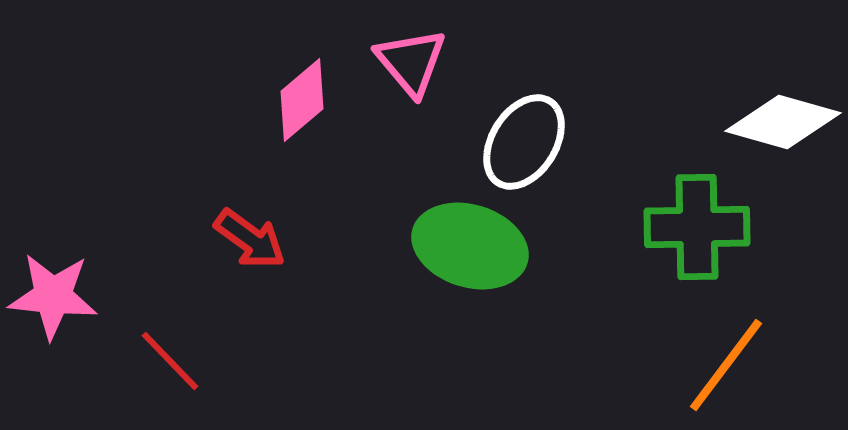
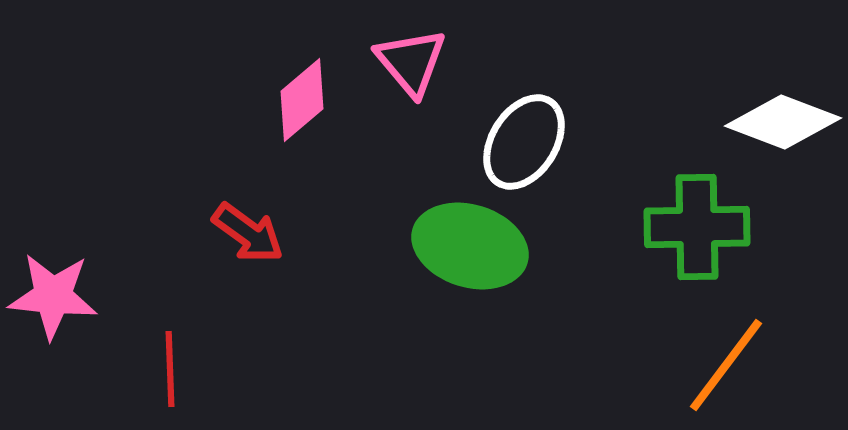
white diamond: rotated 5 degrees clockwise
red arrow: moved 2 px left, 6 px up
red line: moved 8 px down; rotated 42 degrees clockwise
